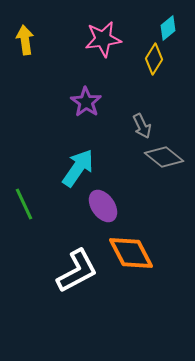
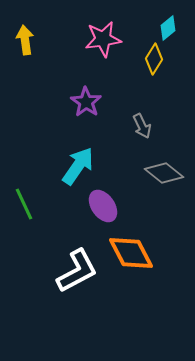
gray diamond: moved 16 px down
cyan arrow: moved 2 px up
